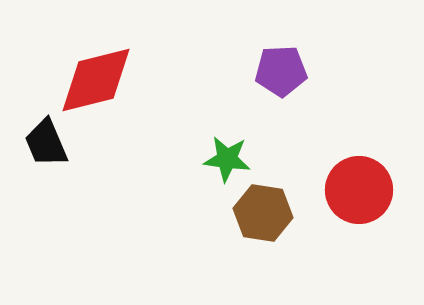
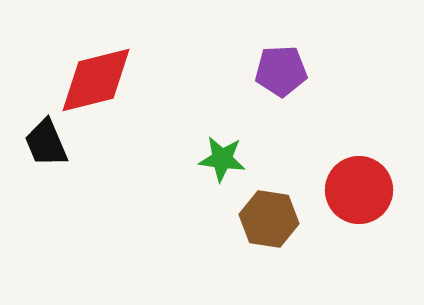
green star: moved 5 px left
brown hexagon: moved 6 px right, 6 px down
